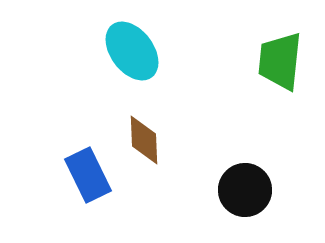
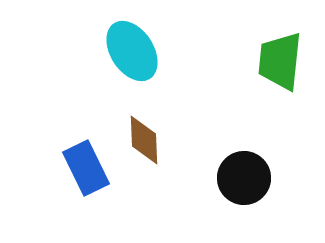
cyan ellipse: rotated 4 degrees clockwise
blue rectangle: moved 2 px left, 7 px up
black circle: moved 1 px left, 12 px up
